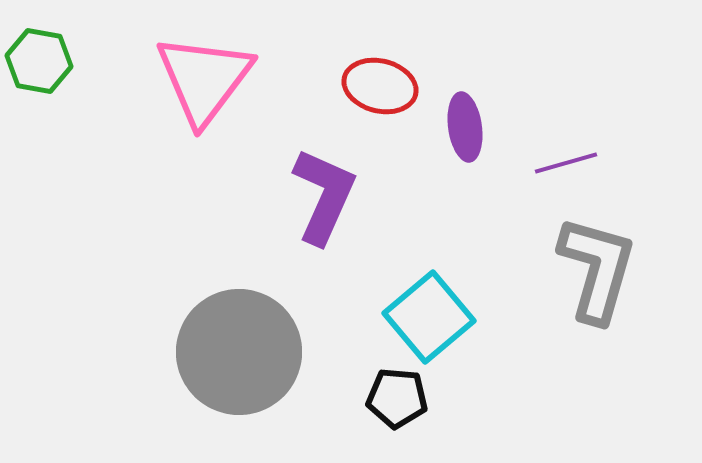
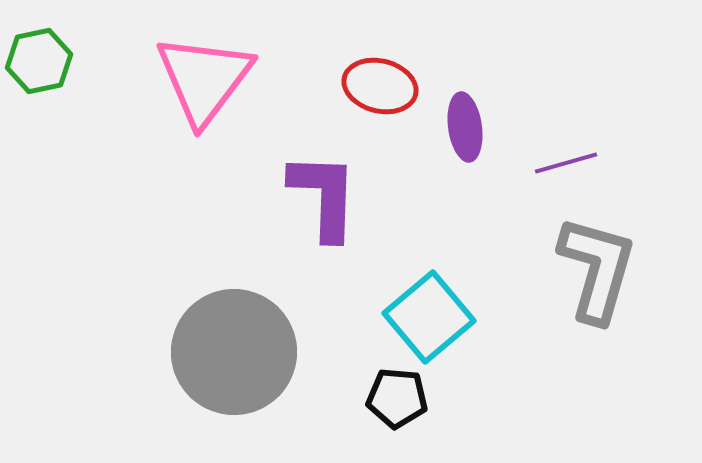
green hexagon: rotated 22 degrees counterclockwise
purple L-shape: rotated 22 degrees counterclockwise
gray circle: moved 5 px left
